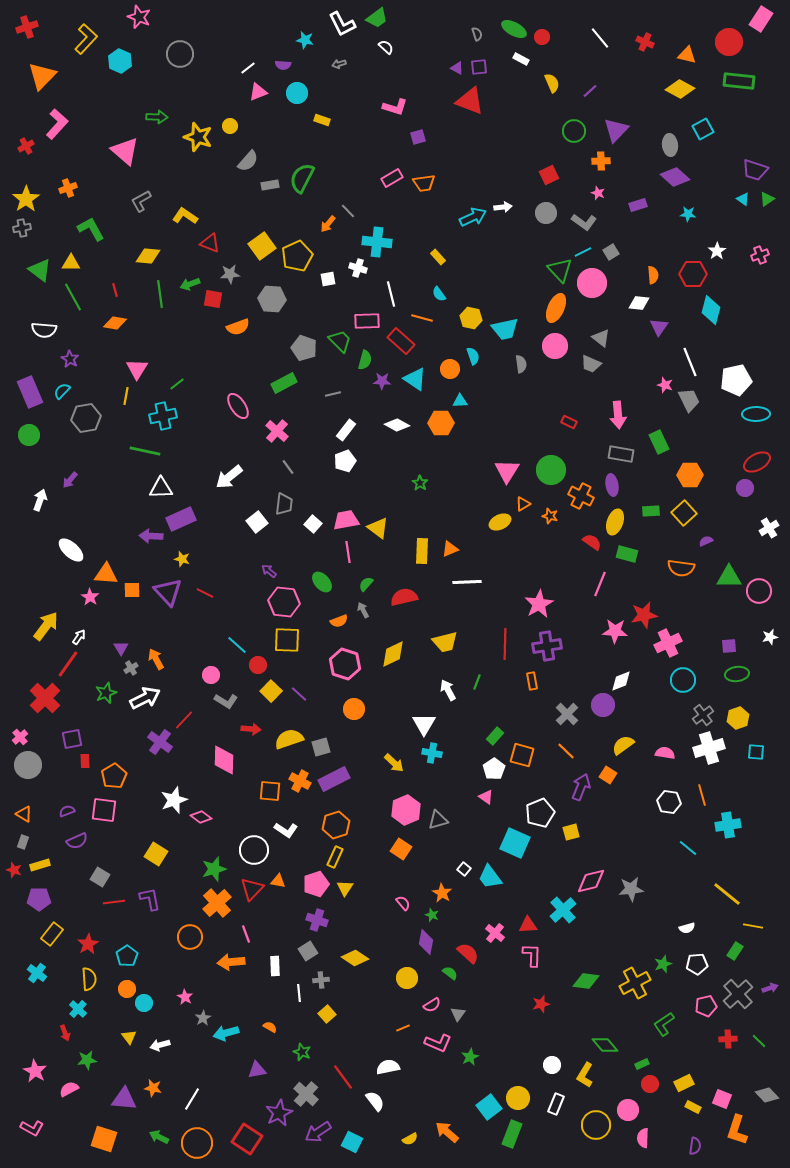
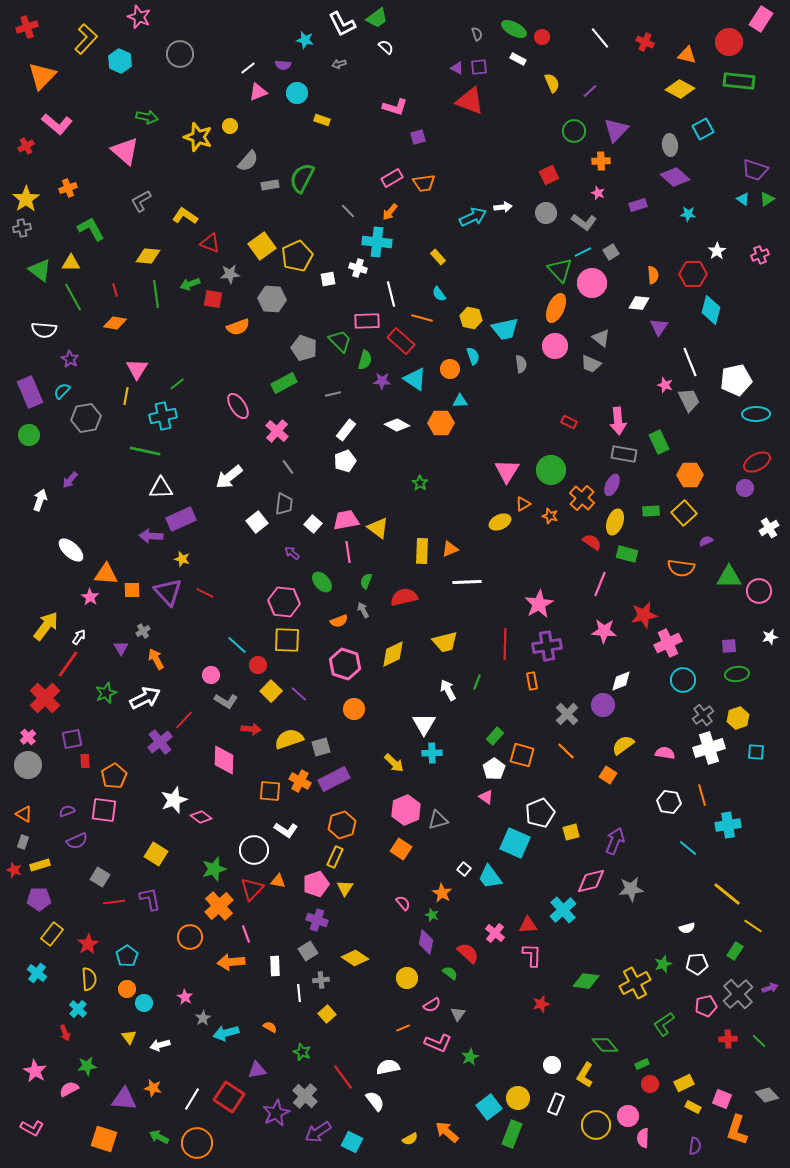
white rectangle at (521, 59): moved 3 px left
green arrow at (157, 117): moved 10 px left; rotated 10 degrees clockwise
pink L-shape at (57, 124): rotated 88 degrees clockwise
orange arrow at (328, 224): moved 62 px right, 12 px up
green line at (160, 294): moved 4 px left
pink arrow at (618, 415): moved 6 px down
gray rectangle at (621, 454): moved 3 px right
purple ellipse at (612, 485): rotated 35 degrees clockwise
orange cross at (581, 496): moved 1 px right, 2 px down; rotated 15 degrees clockwise
purple arrow at (269, 571): moved 23 px right, 18 px up
green semicircle at (366, 584): moved 3 px up; rotated 21 degrees counterclockwise
pink star at (615, 631): moved 11 px left
gray cross at (131, 668): moved 12 px right, 37 px up
pink cross at (20, 737): moved 8 px right
purple cross at (160, 742): rotated 15 degrees clockwise
cyan cross at (432, 753): rotated 12 degrees counterclockwise
purple arrow at (581, 787): moved 34 px right, 54 px down
orange hexagon at (336, 825): moved 6 px right
orange cross at (217, 903): moved 2 px right, 3 px down
yellow line at (753, 926): rotated 24 degrees clockwise
green star at (87, 1060): moved 6 px down
gray cross at (306, 1094): moved 1 px left, 2 px down
pink circle at (628, 1110): moved 6 px down
purple star at (279, 1113): moved 3 px left
red square at (247, 1139): moved 18 px left, 42 px up
